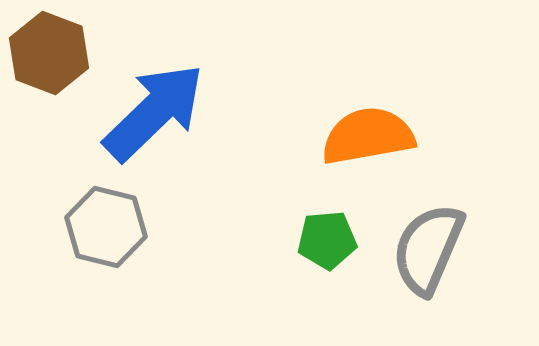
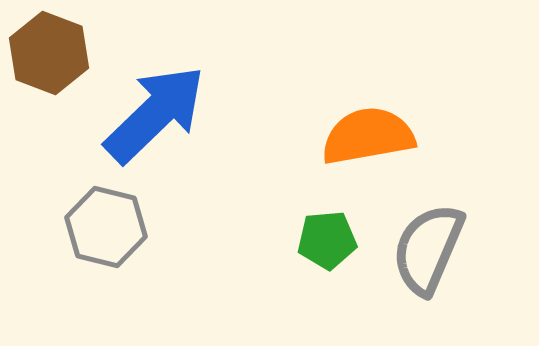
blue arrow: moved 1 px right, 2 px down
